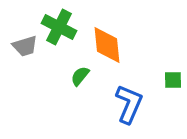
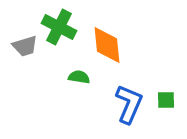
green semicircle: moved 1 px left, 1 px down; rotated 60 degrees clockwise
green square: moved 7 px left, 20 px down
